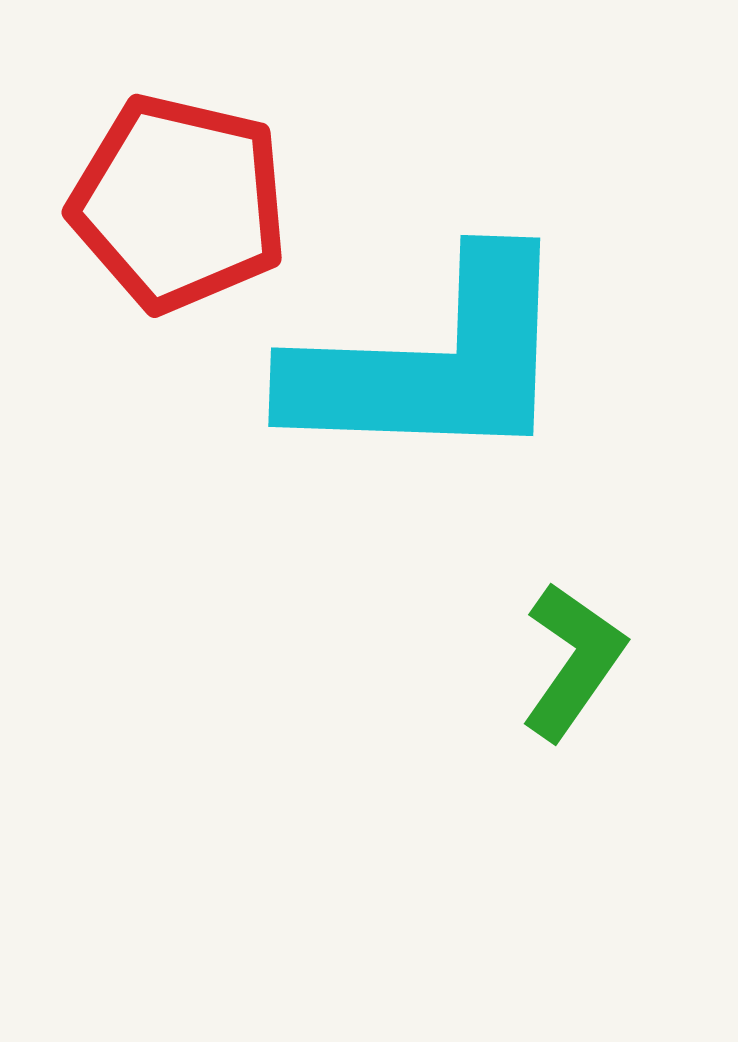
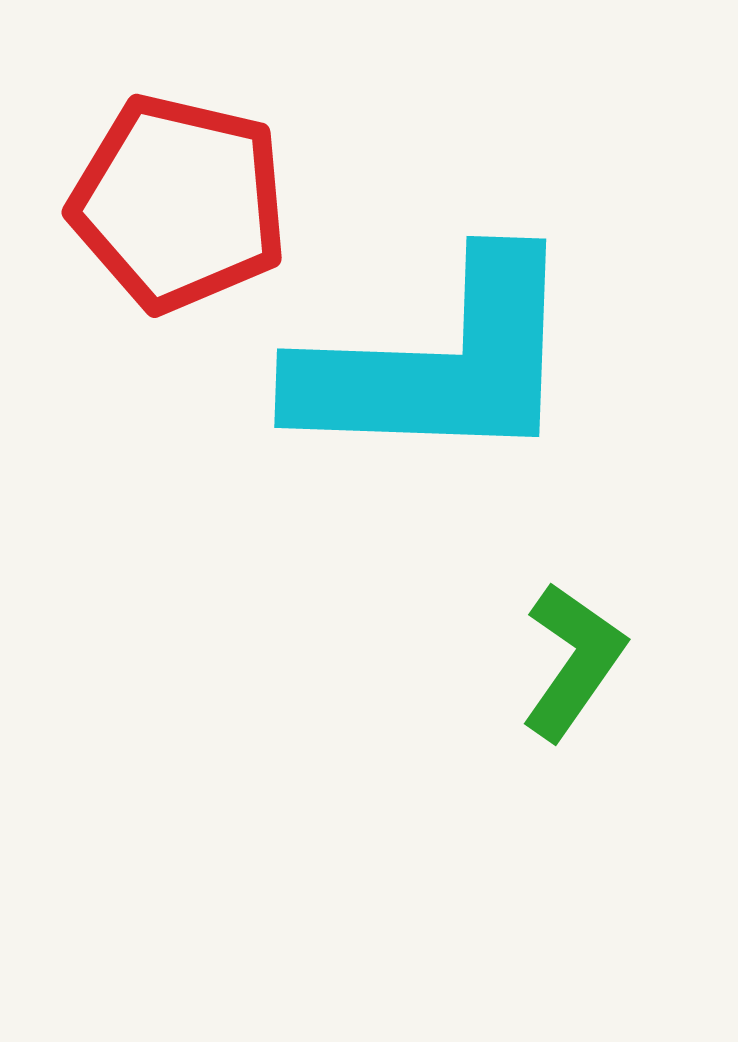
cyan L-shape: moved 6 px right, 1 px down
